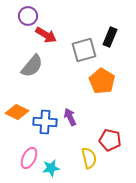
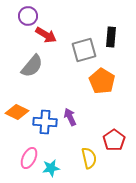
black rectangle: moved 1 px right; rotated 18 degrees counterclockwise
red pentagon: moved 4 px right; rotated 25 degrees clockwise
